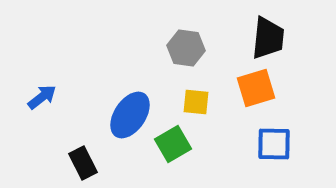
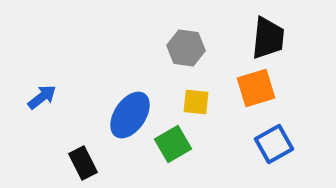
blue square: rotated 30 degrees counterclockwise
